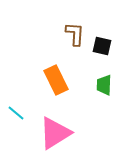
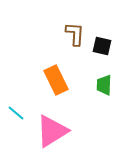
pink triangle: moved 3 px left, 2 px up
